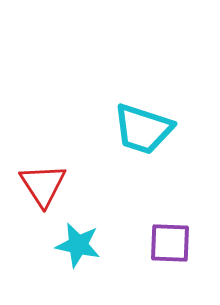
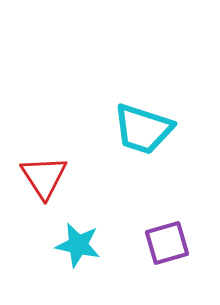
red triangle: moved 1 px right, 8 px up
purple square: moved 3 px left; rotated 18 degrees counterclockwise
